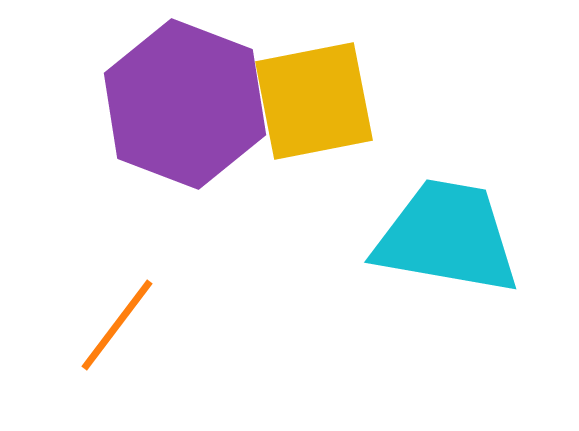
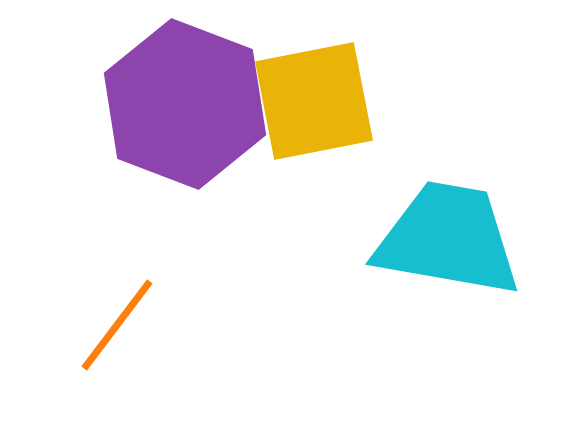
cyan trapezoid: moved 1 px right, 2 px down
